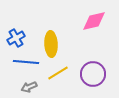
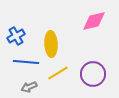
blue cross: moved 2 px up
